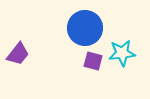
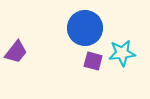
purple trapezoid: moved 2 px left, 2 px up
